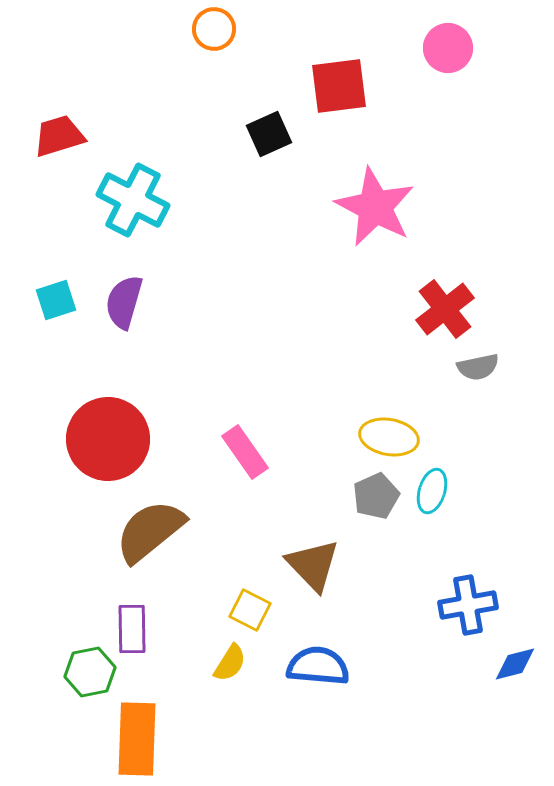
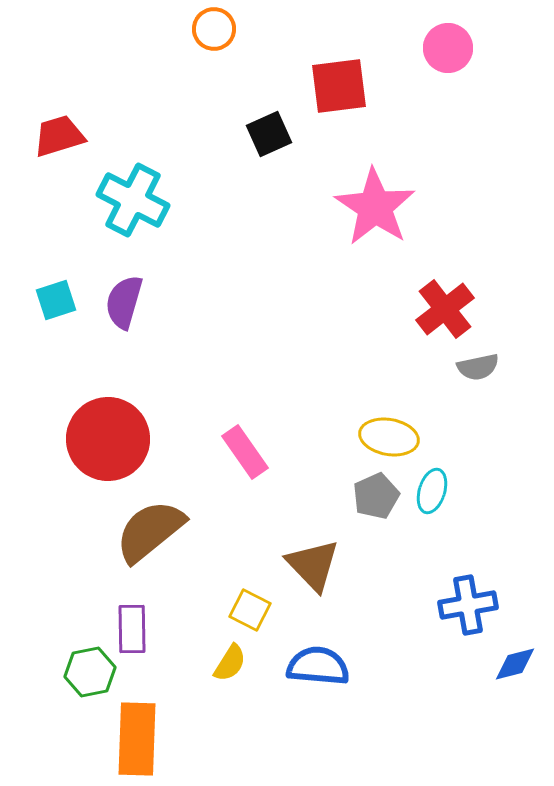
pink star: rotated 6 degrees clockwise
